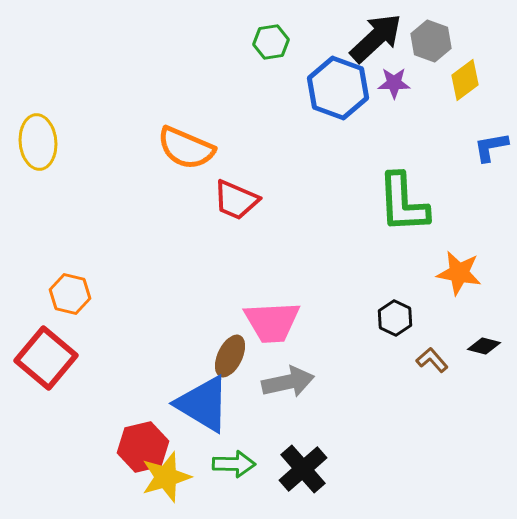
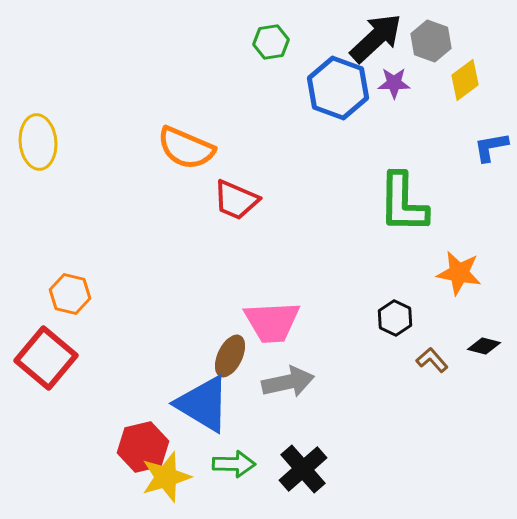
green L-shape: rotated 4 degrees clockwise
